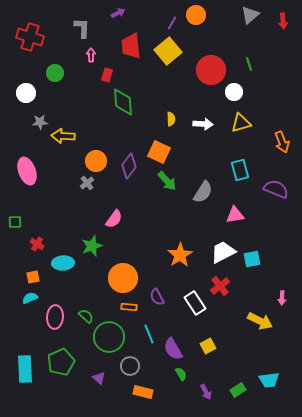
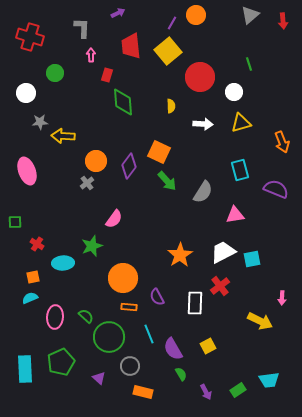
red circle at (211, 70): moved 11 px left, 7 px down
yellow semicircle at (171, 119): moved 13 px up
white rectangle at (195, 303): rotated 35 degrees clockwise
